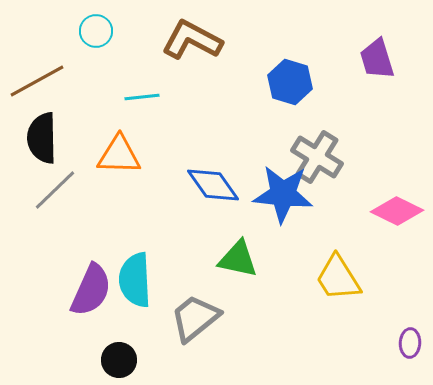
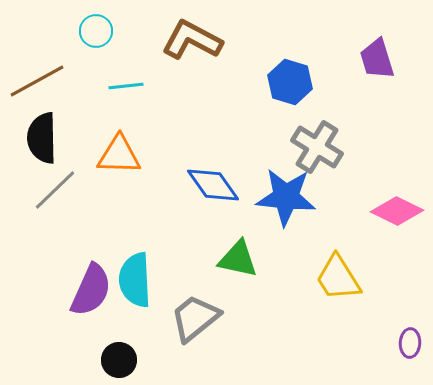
cyan line: moved 16 px left, 11 px up
gray cross: moved 10 px up
blue star: moved 3 px right, 3 px down
